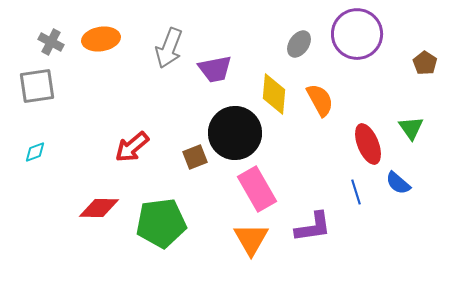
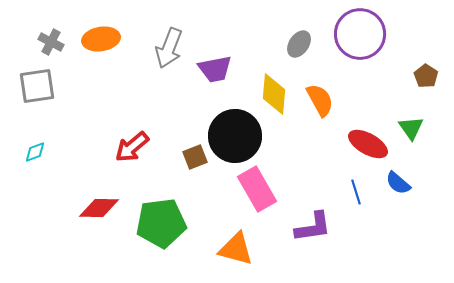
purple circle: moved 3 px right
brown pentagon: moved 1 px right, 13 px down
black circle: moved 3 px down
red ellipse: rotated 39 degrees counterclockwise
orange triangle: moved 15 px left, 10 px down; rotated 45 degrees counterclockwise
